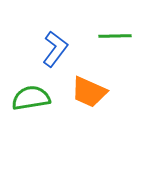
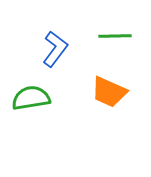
orange trapezoid: moved 20 px right
